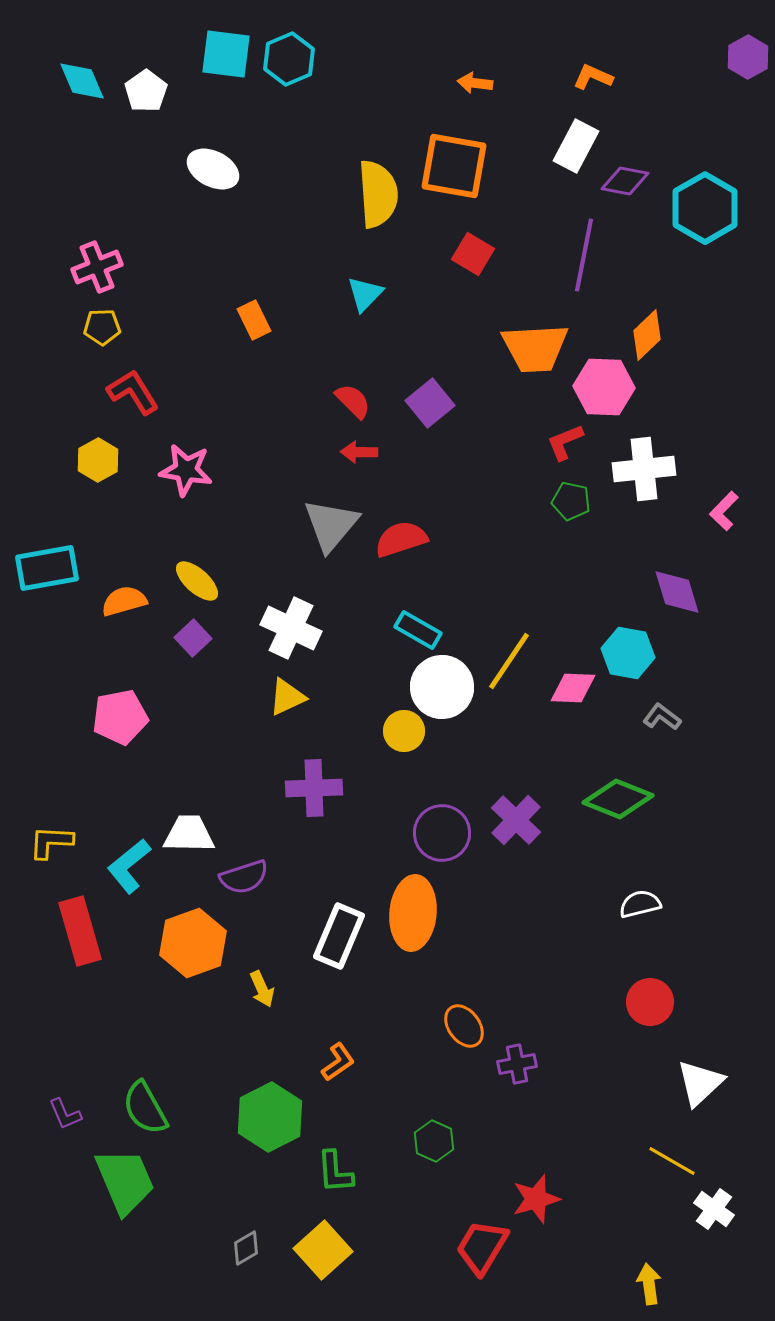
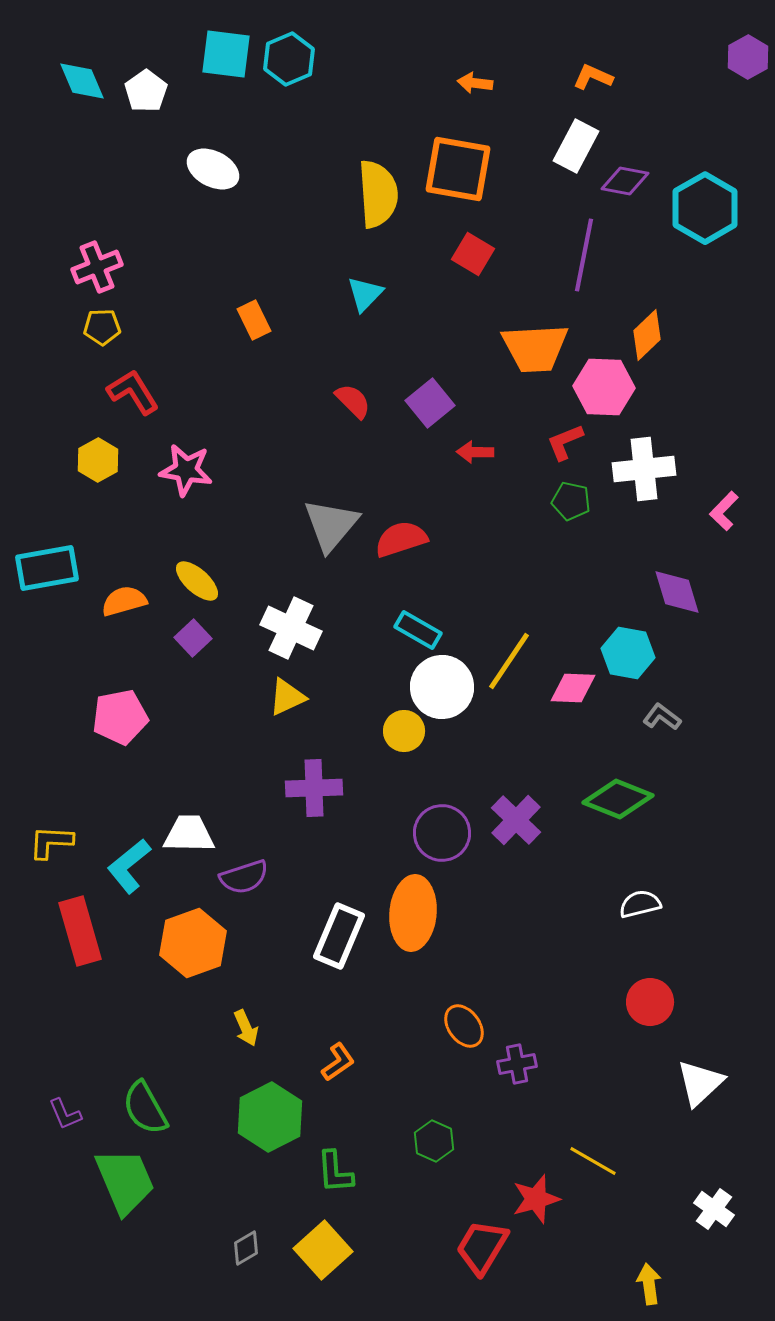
orange square at (454, 166): moved 4 px right, 3 px down
red arrow at (359, 452): moved 116 px right
yellow arrow at (262, 989): moved 16 px left, 39 px down
yellow line at (672, 1161): moved 79 px left
